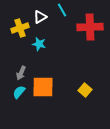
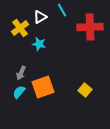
yellow cross: rotated 18 degrees counterclockwise
orange square: rotated 20 degrees counterclockwise
